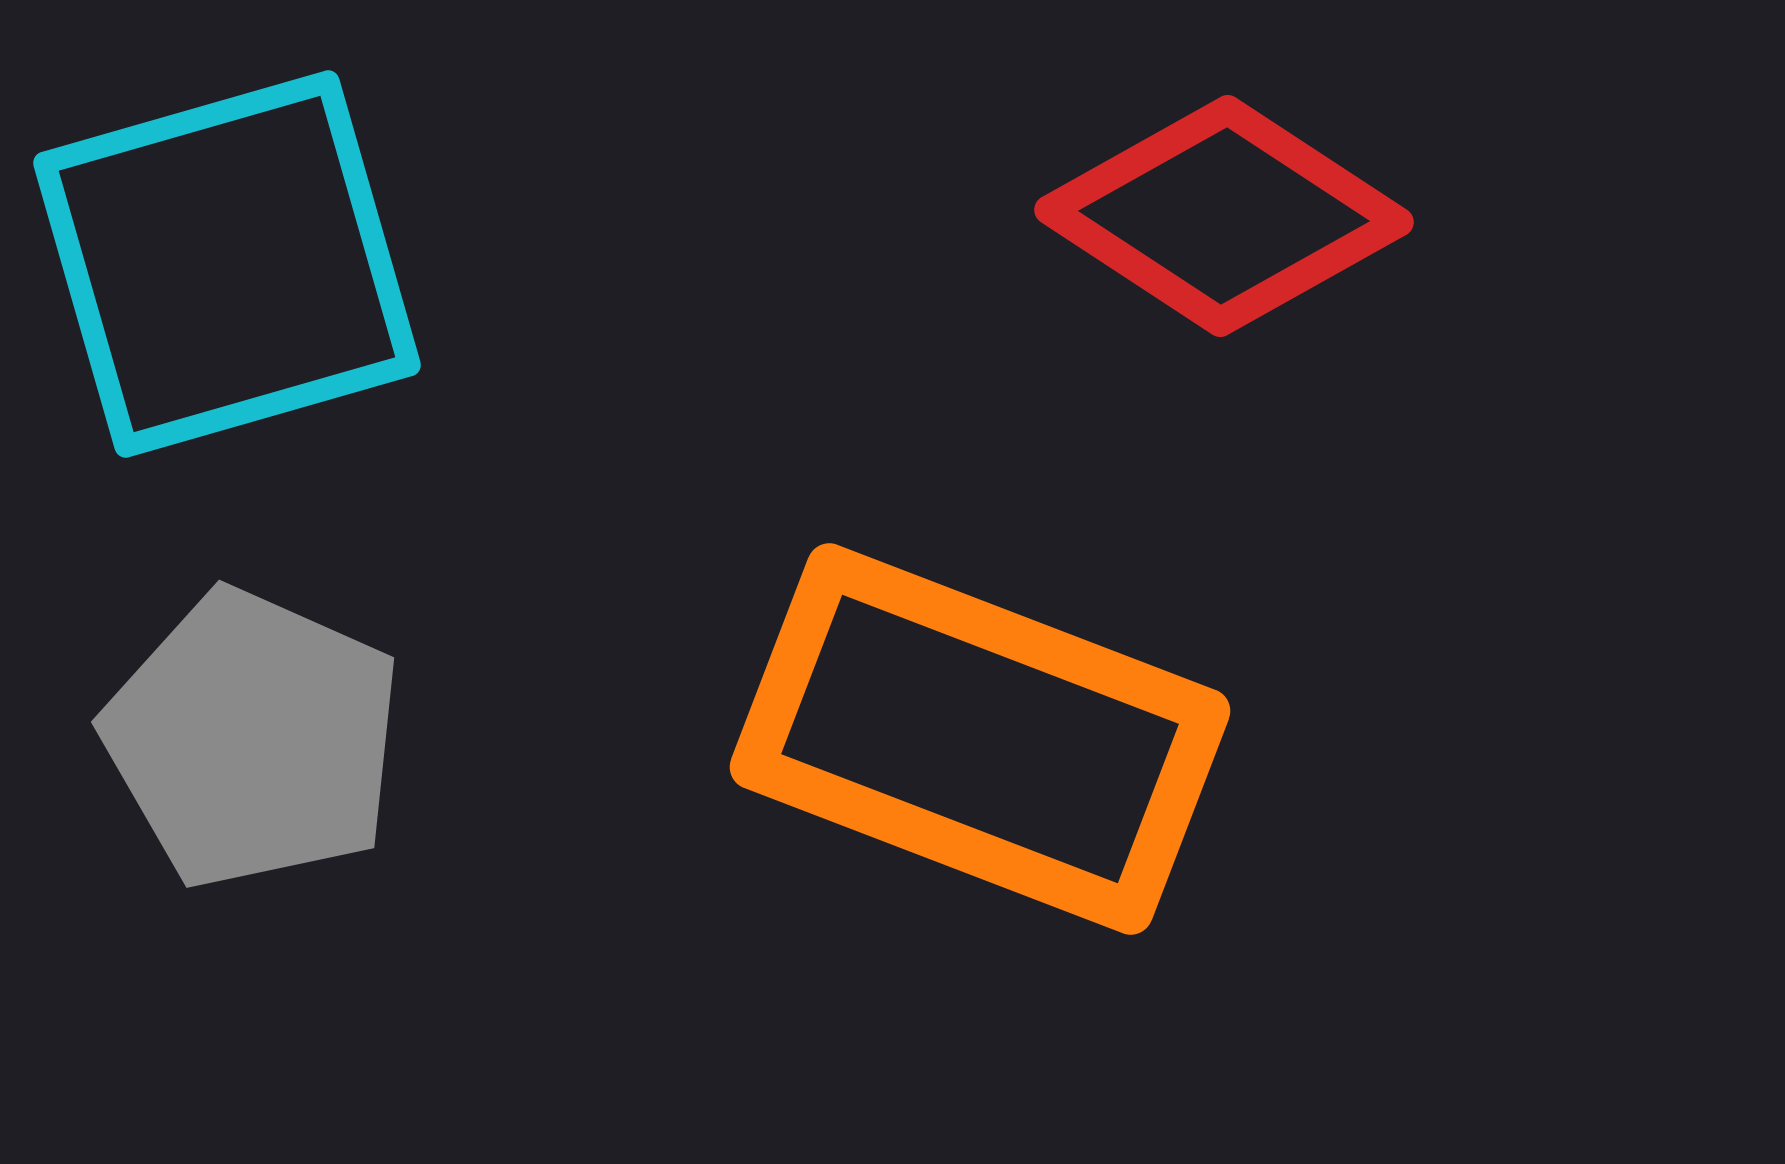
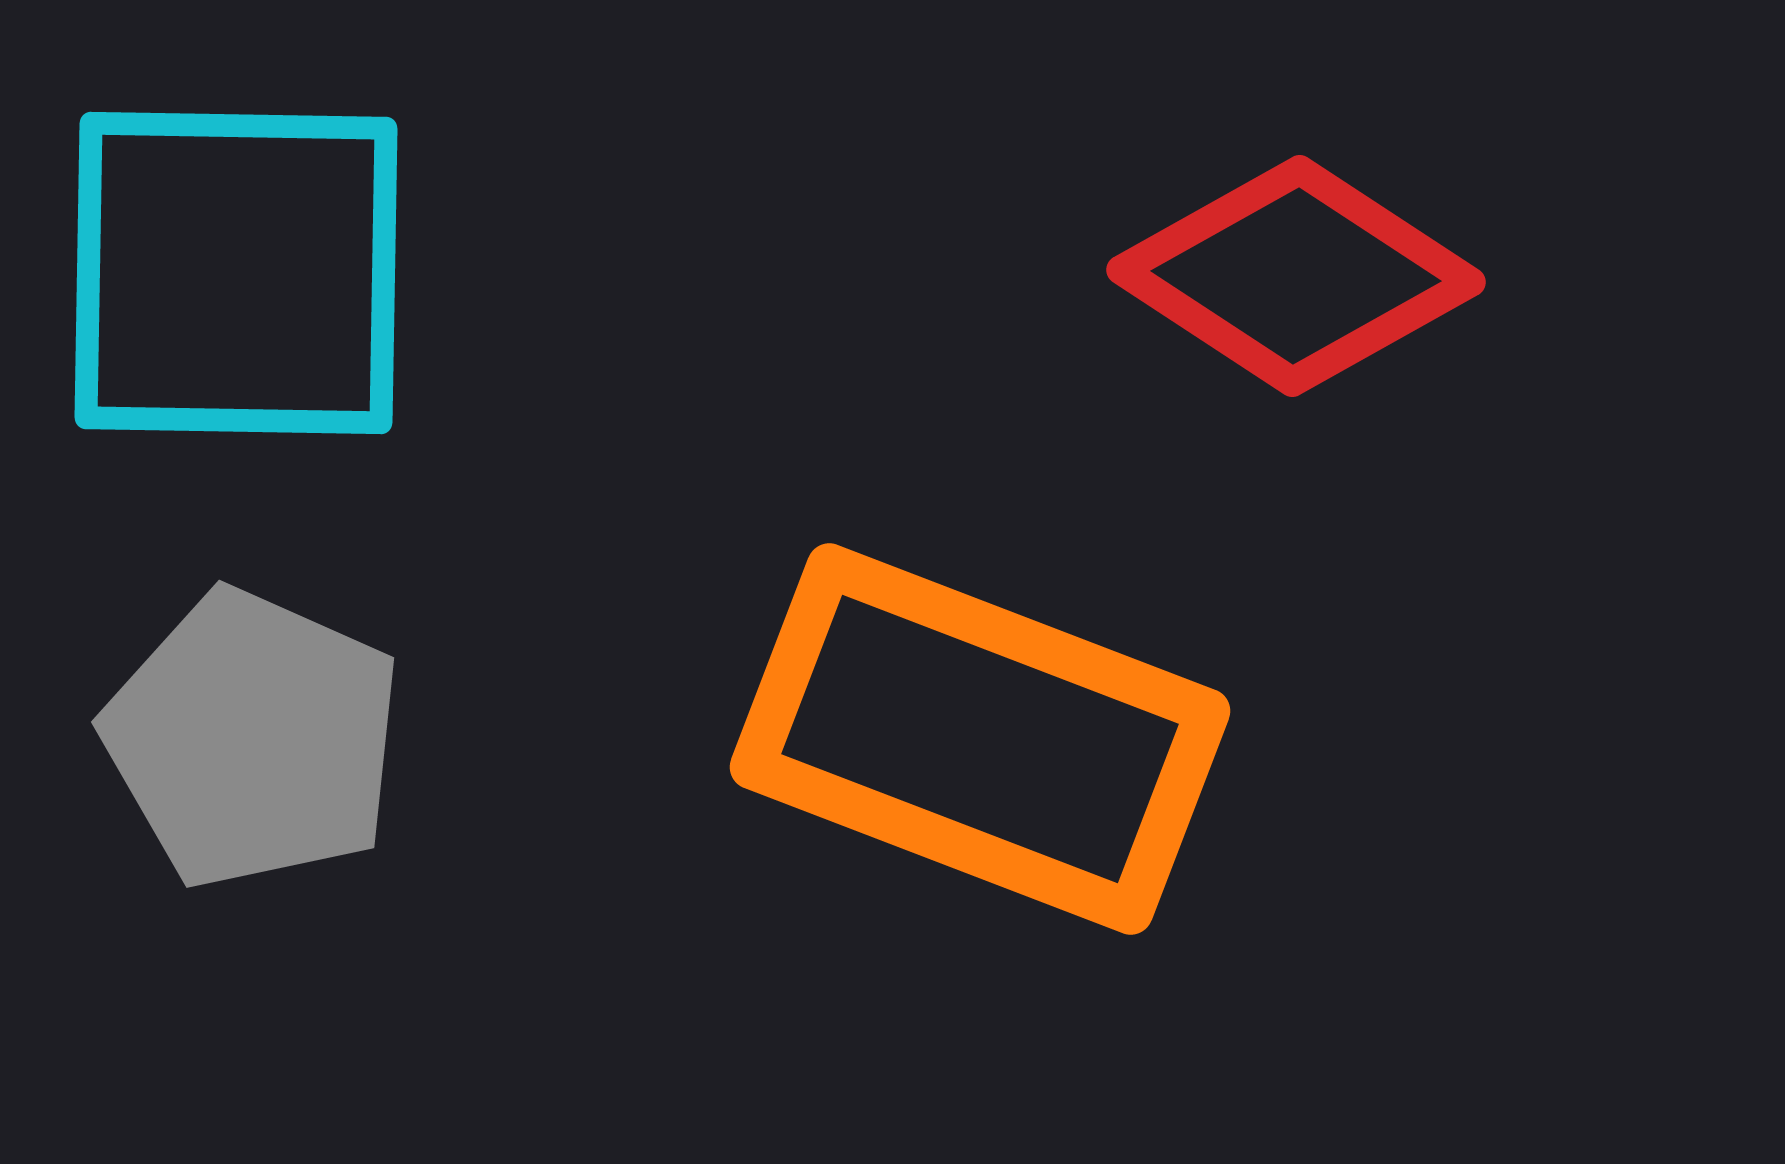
red diamond: moved 72 px right, 60 px down
cyan square: moved 9 px right, 9 px down; rotated 17 degrees clockwise
